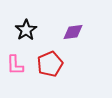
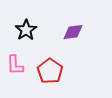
red pentagon: moved 7 px down; rotated 15 degrees counterclockwise
